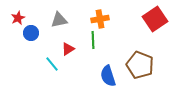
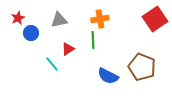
brown pentagon: moved 2 px right, 2 px down
blue semicircle: rotated 45 degrees counterclockwise
